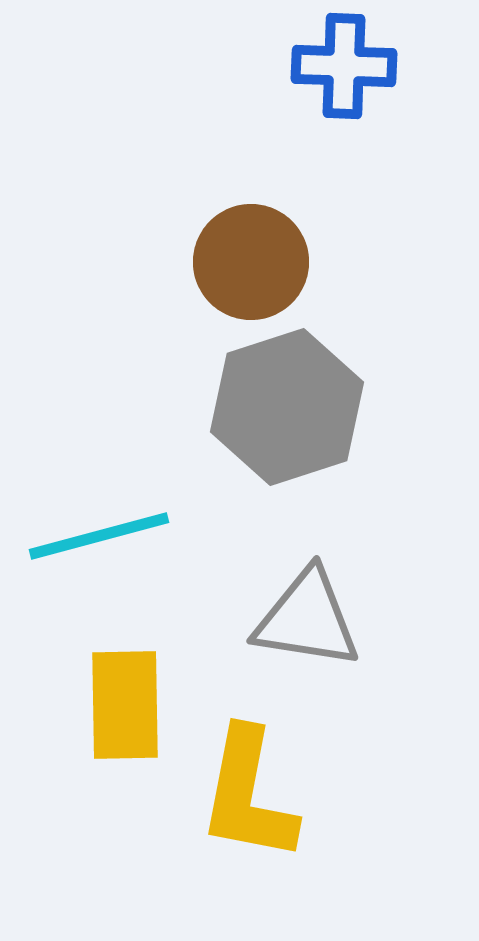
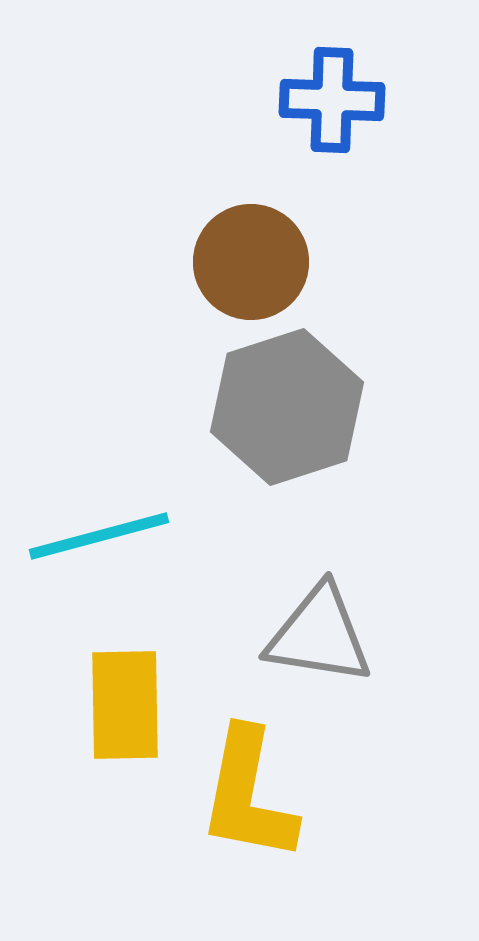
blue cross: moved 12 px left, 34 px down
gray triangle: moved 12 px right, 16 px down
